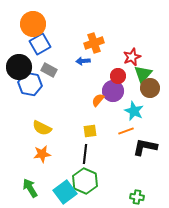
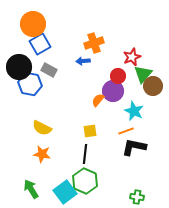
brown circle: moved 3 px right, 2 px up
black L-shape: moved 11 px left
orange star: rotated 18 degrees clockwise
green arrow: moved 1 px right, 1 px down
